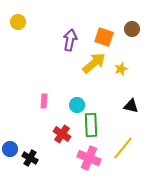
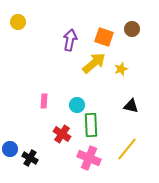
yellow line: moved 4 px right, 1 px down
